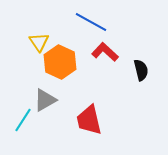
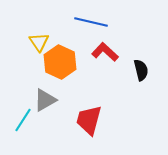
blue line: rotated 16 degrees counterclockwise
red trapezoid: rotated 28 degrees clockwise
